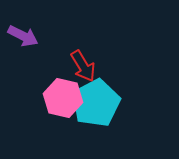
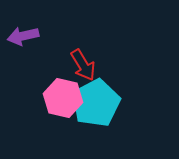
purple arrow: rotated 140 degrees clockwise
red arrow: moved 1 px up
